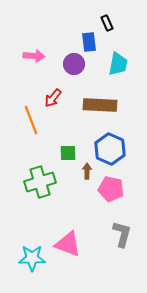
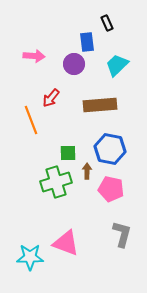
blue rectangle: moved 2 px left
cyan trapezoid: moved 1 px left, 1 px down; rotated 145 degrees counterclockwise
red arrow: moved 2 px left
brown rectangle: rotated 8 degrees counterclockwise
blue hexagon: rotated 12 degrees counterclockwise
green cross: moved 16 px right
pink triangle: moved 2 px left, 1 px up
cyan star: moved 2 px left, 1 px up
